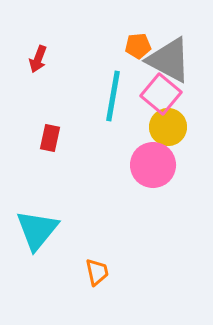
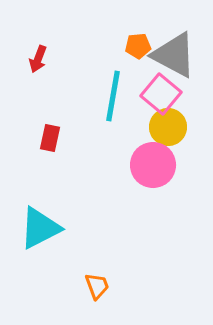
gray triangle: moved 5 px right, 5 px up
cyan triangle: moved 3 px right, 2 px up; rotated 24 degrees clockwise
orange trapezoid: moved 14 px down; rotated 8 degrees counterclockwise
